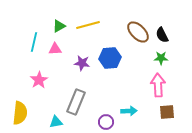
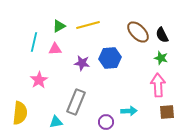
green star: rotated 16 degrees clockwise
